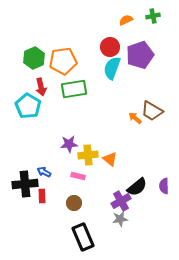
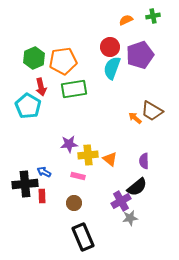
purple semicircle: moved 20 px left, 25 px up
gray star: moved 10 px right, 1 px up
